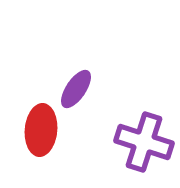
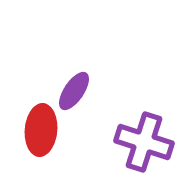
purple ellipse: moved 2 px left, 2 px down
